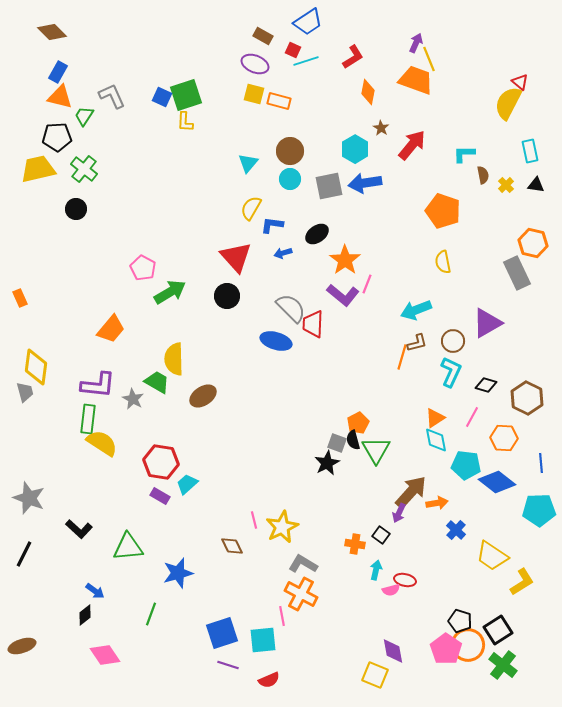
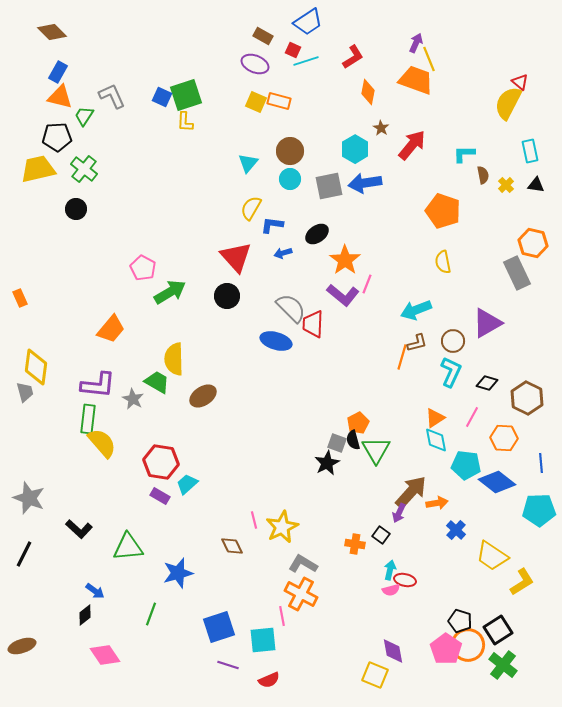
yellow square at (254, 94): moved 2 px right, 8 px down; rotated 10 degrees clockwise
black diamond at (486, 385): moved 1 px right, 2 px up
yellow semicircle at (102, 443): rotated 16 degrees clockwise
cyan arrow at (376, 570): moved 14 px right
blue square at (222, 633): moved 3 px left, 6 px up
